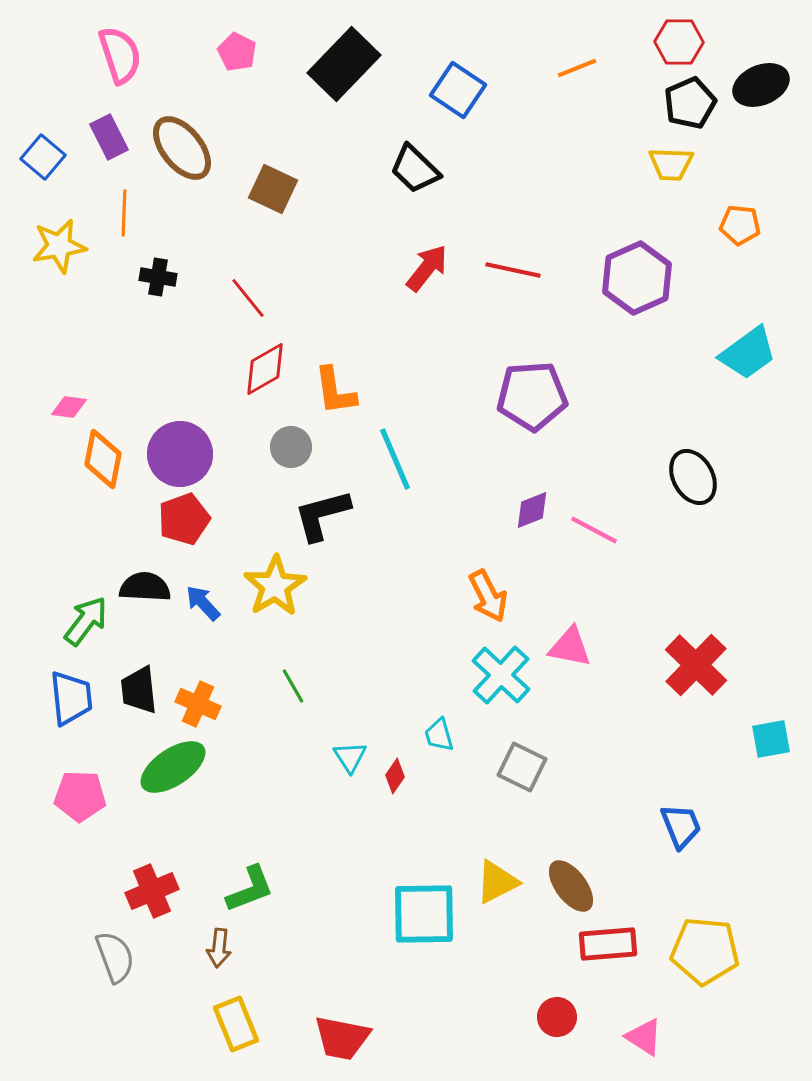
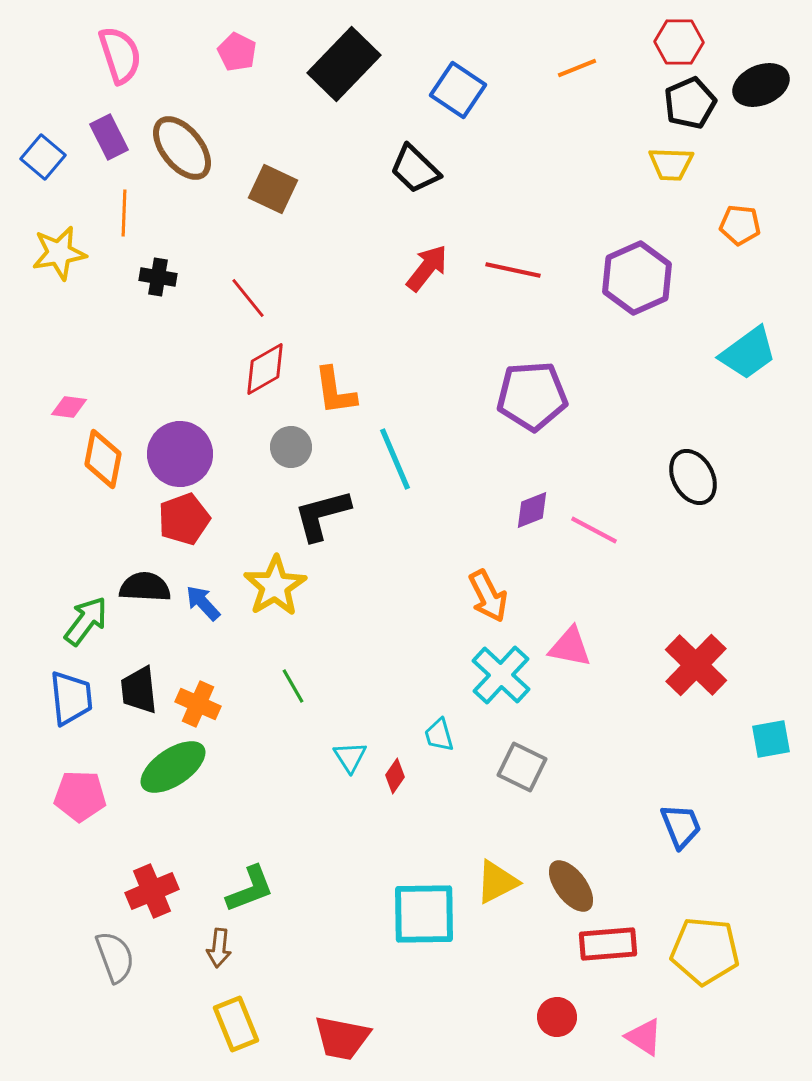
yellow star at (59, 246): moved 7 px down
